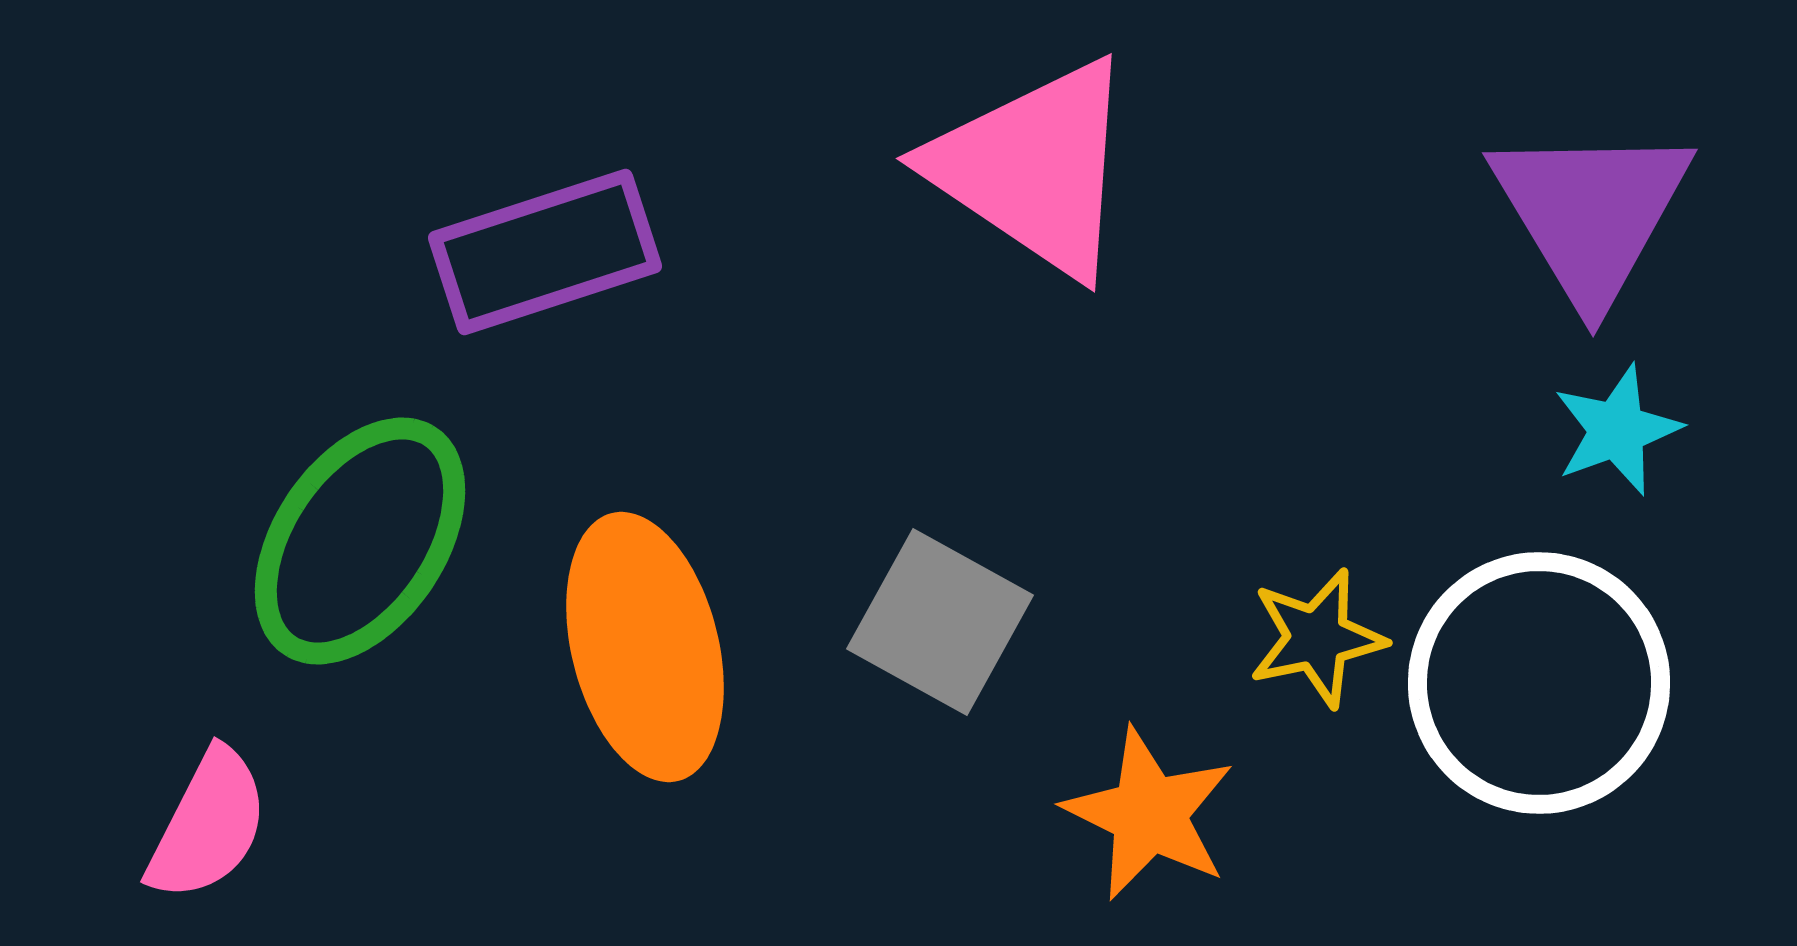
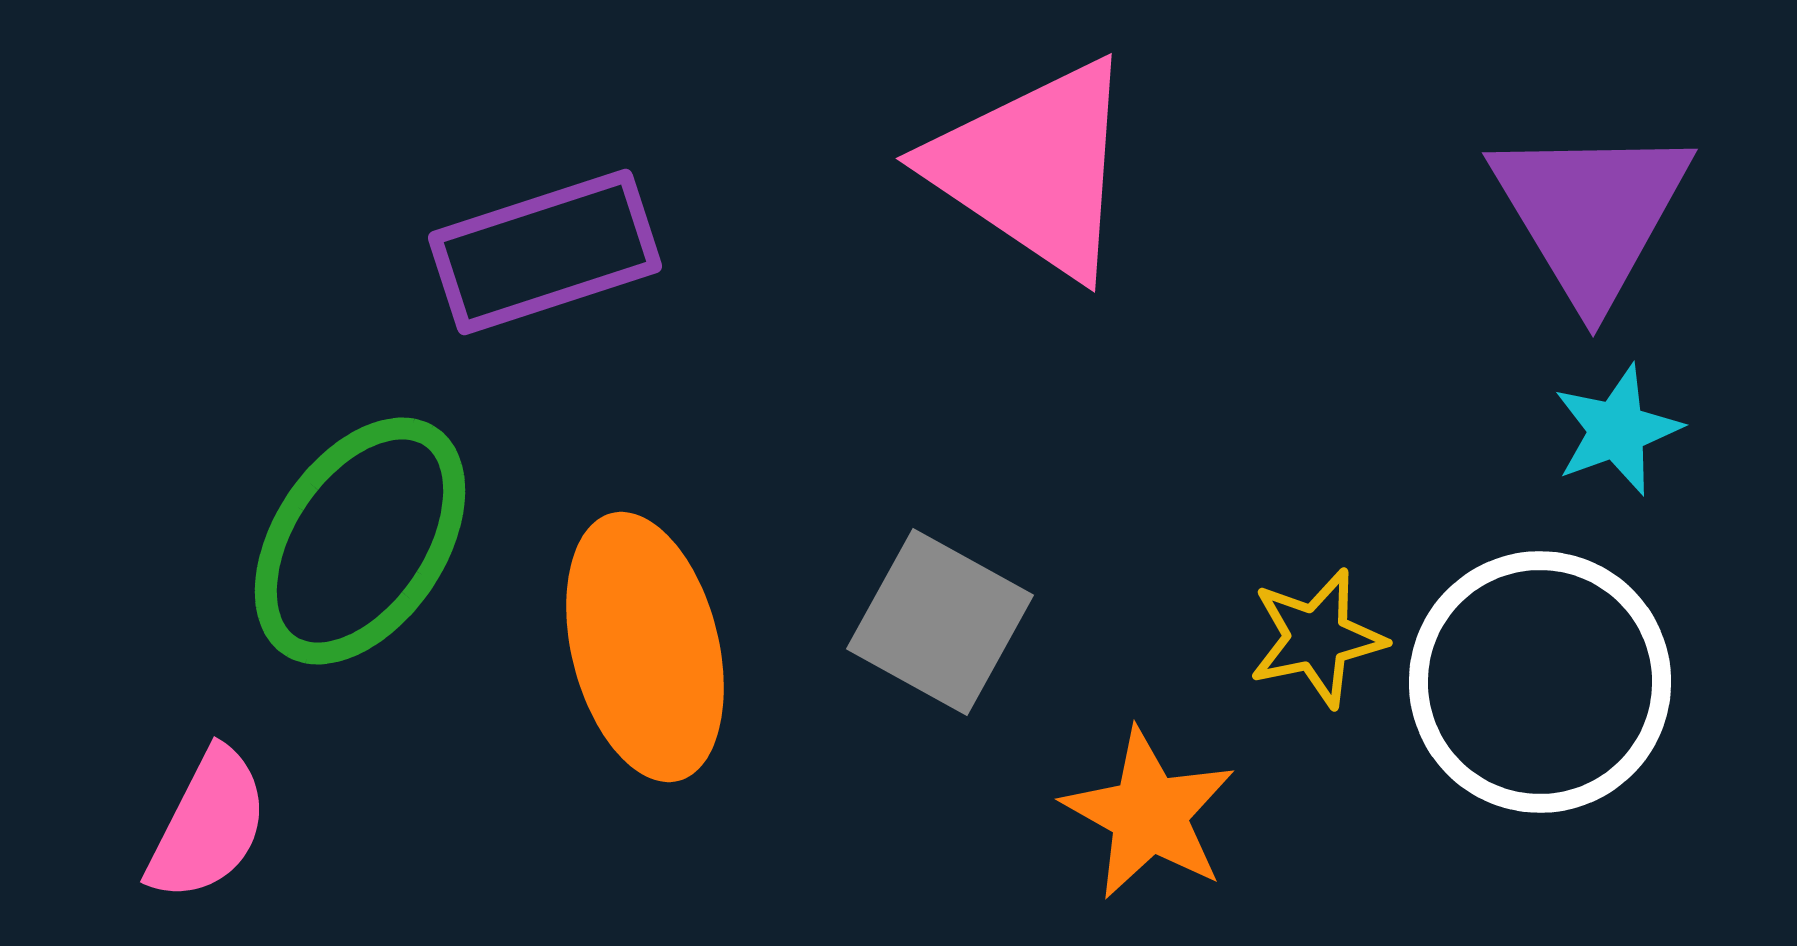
white circle: moved 1 px right, 1 px up
orange star: rotated 3 degrees clockwise
